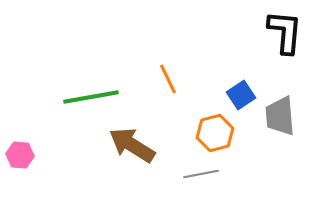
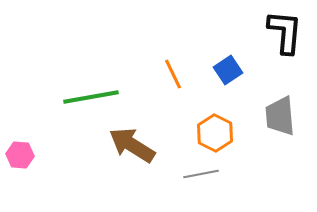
orange line: moved 5 px right, 5 px up
blue square: moved 13 px left, 25 px up
orange hexagon: rotated 18 degrees counterclockwise
